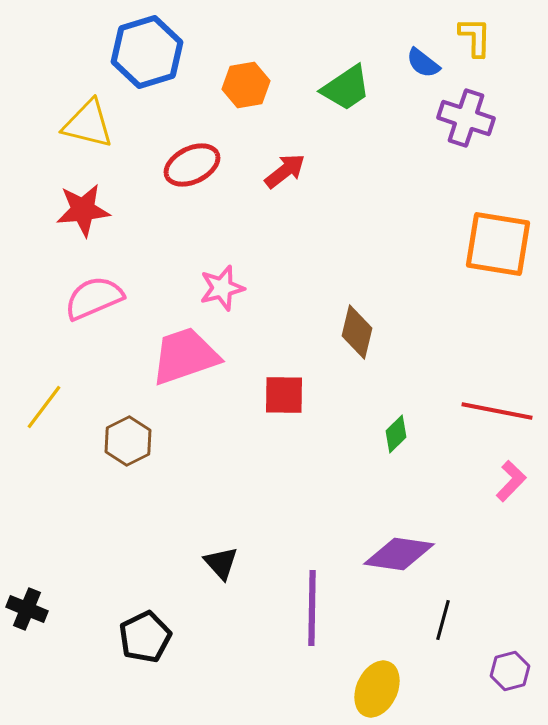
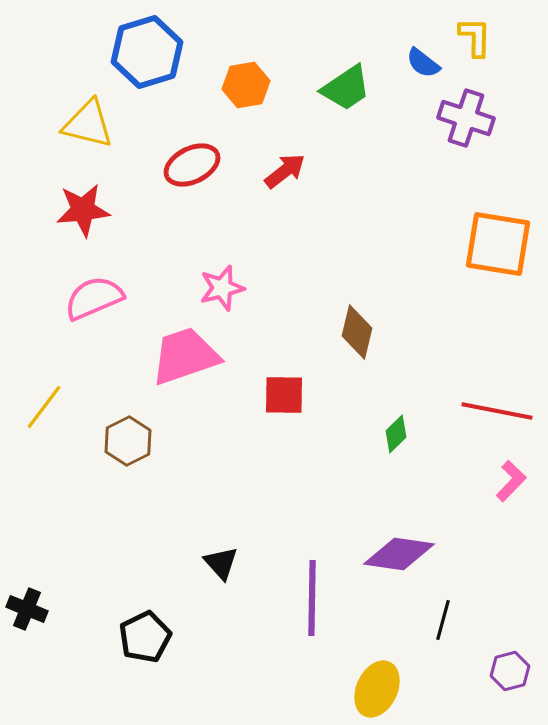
purple line: moved 10 px up
